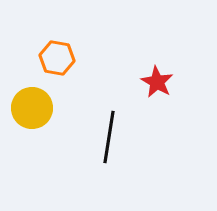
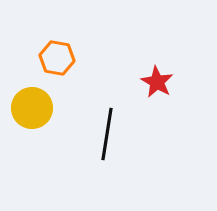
black line: moved 2 px left, 3 px up
